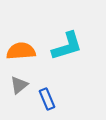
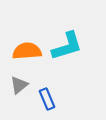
orange semicircle: moved 6 px right
